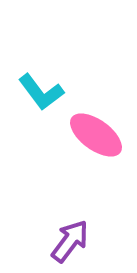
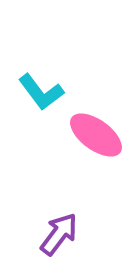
purple arrow: moved 11 px left, 7 px up
